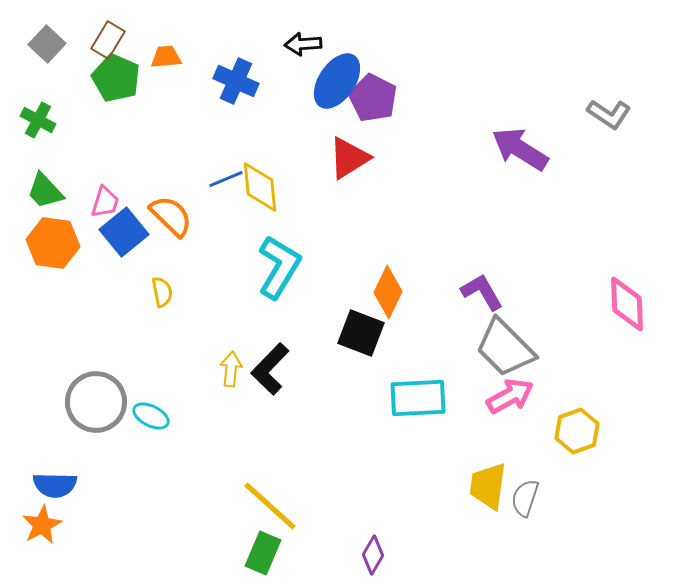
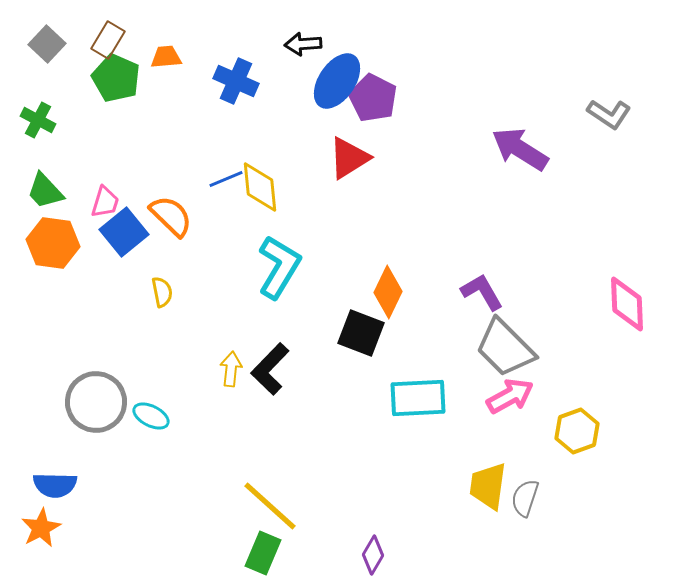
orange star: moved 1 px left, 3 px down
